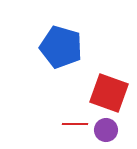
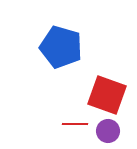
red square: moved 2 px left, 2 px down
purple circle: moved 2 px right, 1 px down
